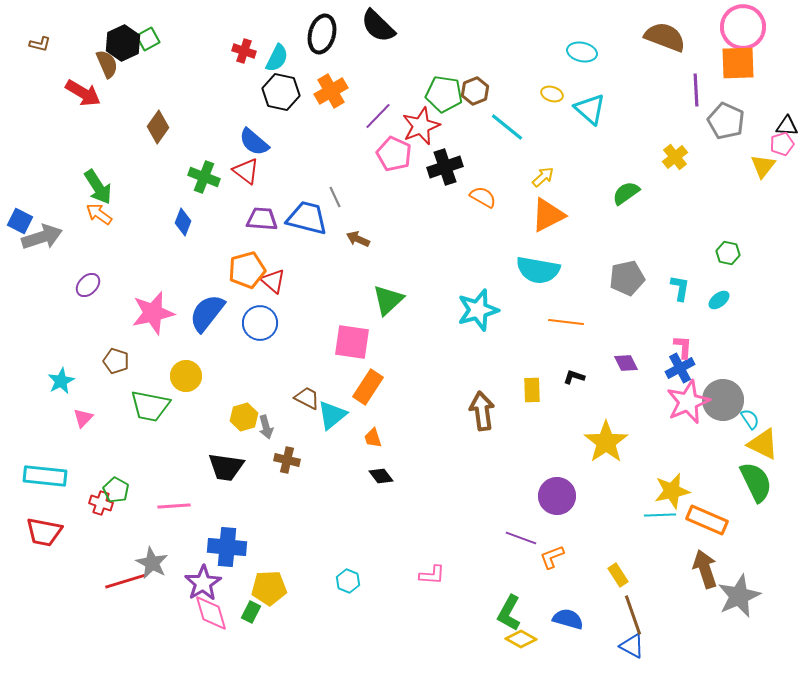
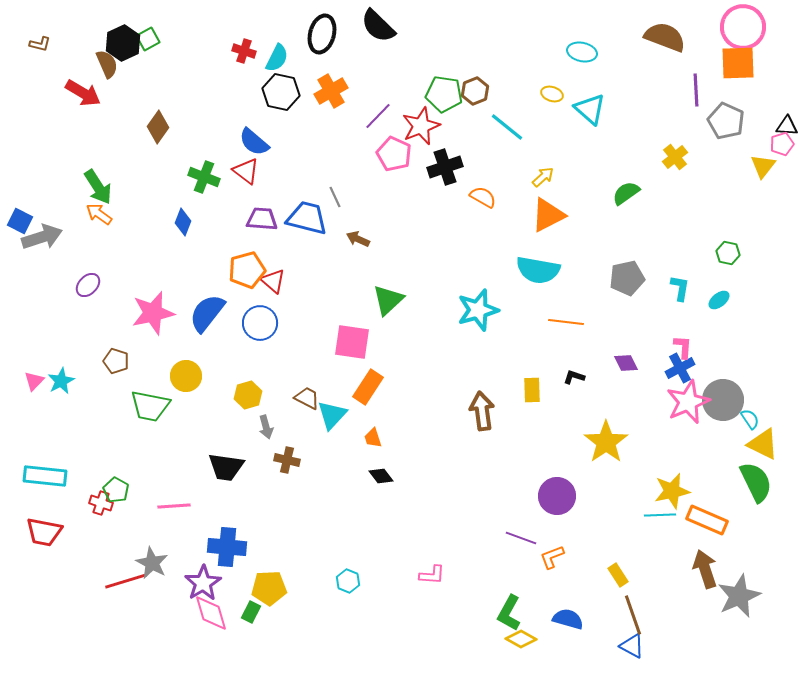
cyan triangle at (332, 415): rotated 8 degrees counterclockwise
yellow hexagon at (244, 417): moved 4 px right, 22 px up
pink triangle at (83, 418): moved 49 px left, 37 px up
